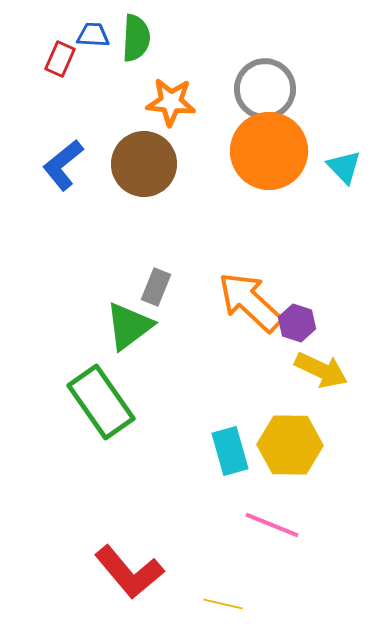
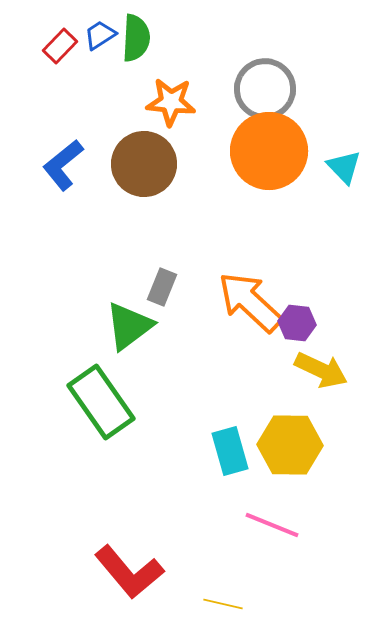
blue trapezoid: moved 7 px right; rotated 36 degrees counterclockwise
red rectangle: moved 13 px up; rotated 20 degrees clockwise
gray rectangle: moved 6 px right
purple hexagon: rotated 12 degrees counterclockwise
